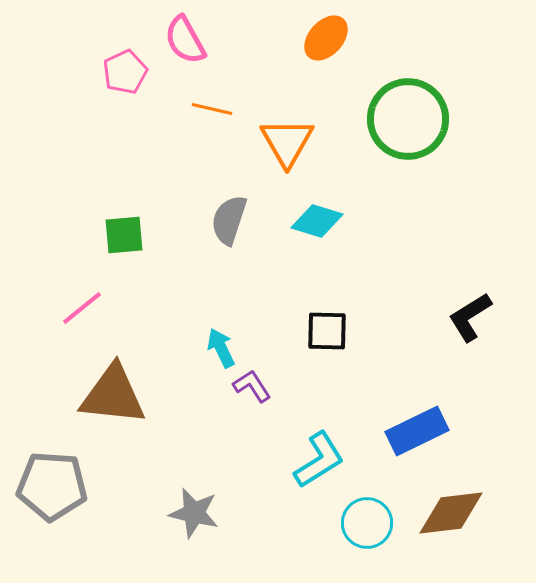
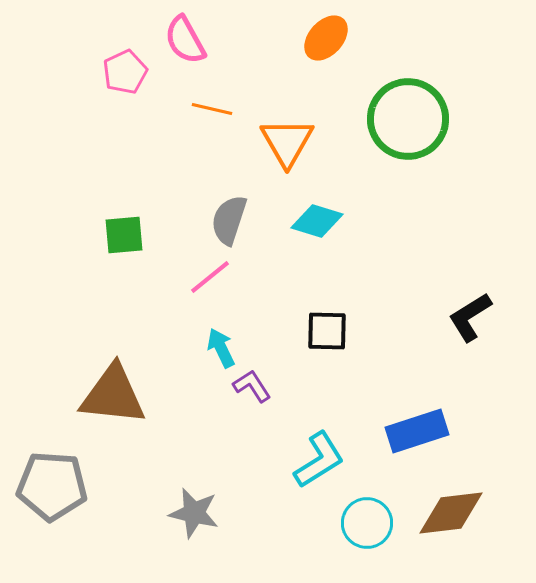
pink line: moved 128 px right, 31 px up
blue rectangle: rotated 8 degrees clockwise
